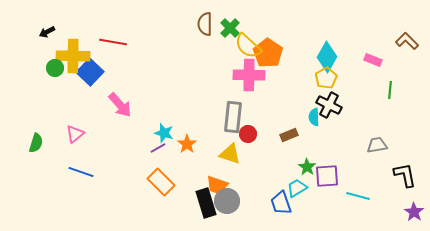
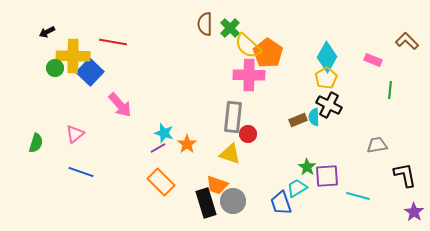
brown rectangle: moved 9 px right, 15 px up
gray circle: moved 6 px right
